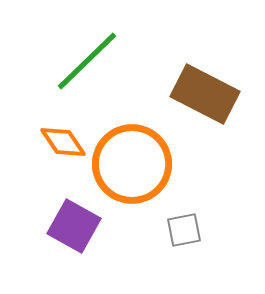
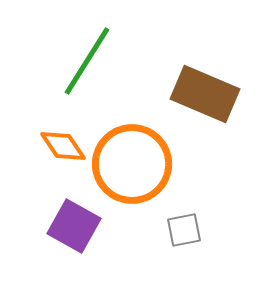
green line: rotated 14 degrees counterclockwise
brown rectangle: rotated 4 degrees counterclockwise
orange diamond: moved 4 px down
